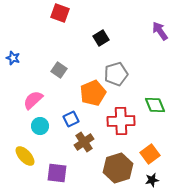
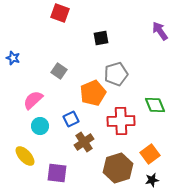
black square: rotated 21 degrees clockwise
gray square: moved 1 px down
